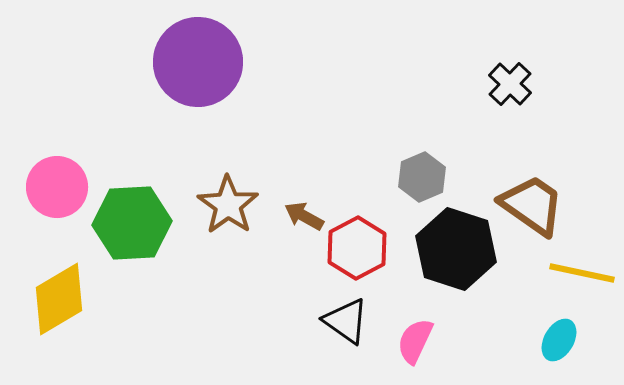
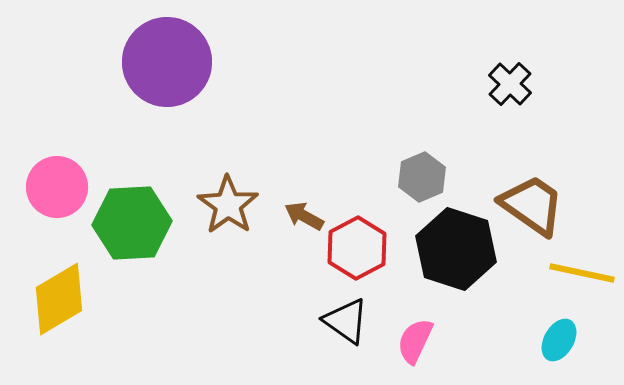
purple circle: moved 31 px left
